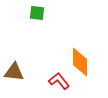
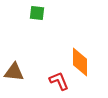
red L-shape: rotated 15 degrees clockwise
